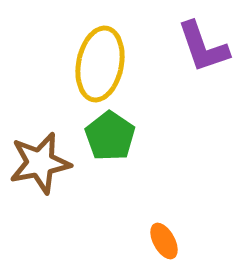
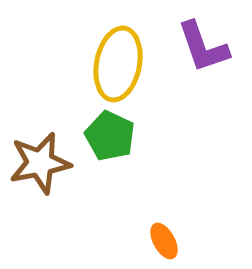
yellow ellipse: moved 18 px right
green pentagon: rotated 9 degrees counterclockwise
